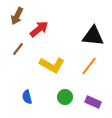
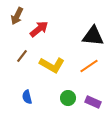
brown line: moved 4 px right, 7 px down
orange line: rotated 18 degrees clockwise
green circle: moved 3 px right, 1 px down
